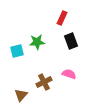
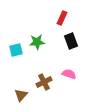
cyan square: moved 1 px left, 1 px up
